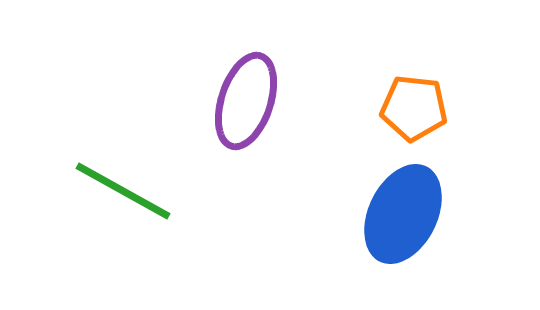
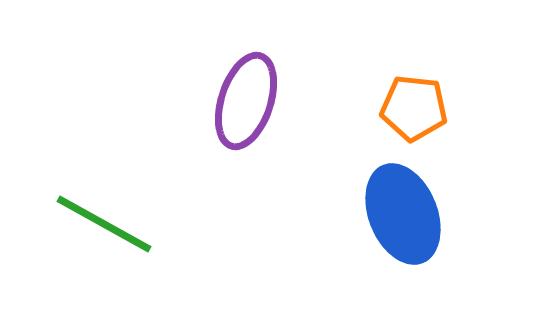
green line: moved 19 px left, 33 px down
blue ellipse: rotated 48 degrees counterclockwise
